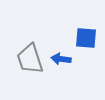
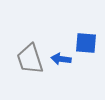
blue square: moved 5 px down
